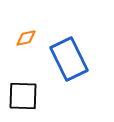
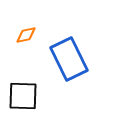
orange diamond: moved 3 px up
